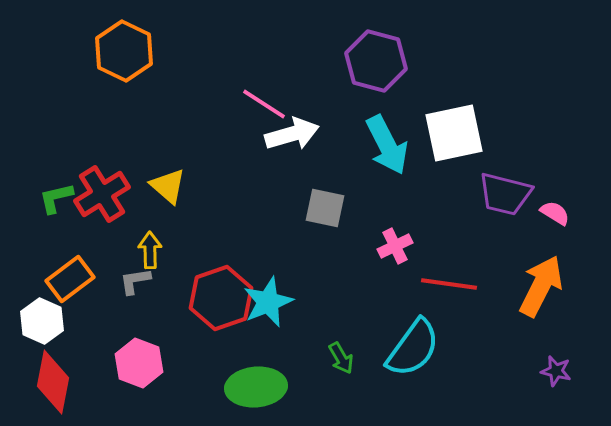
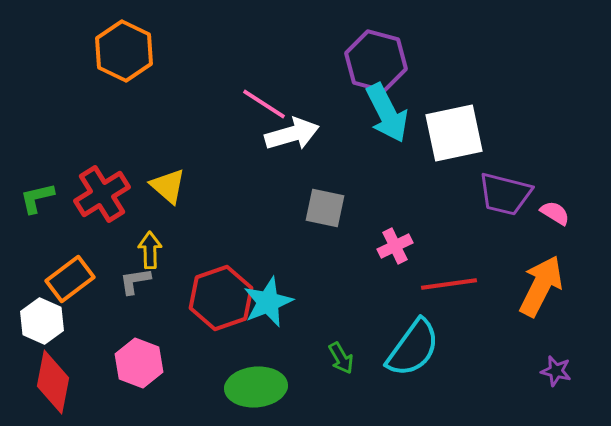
cyan arrow: moved 32 px up
green L-shape: moved 19 px left
red line: rotated 16 degrees counterclockwise
